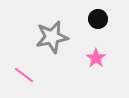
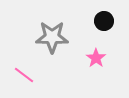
black circle: moved 6 px right, 2 px down
gray star: rotated 12 degrees clockwise
